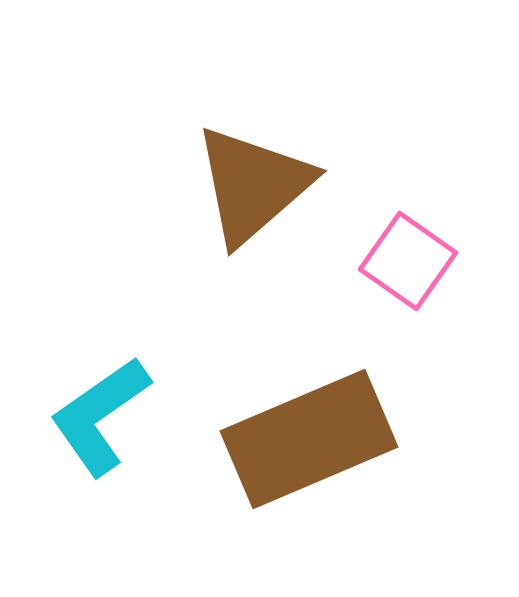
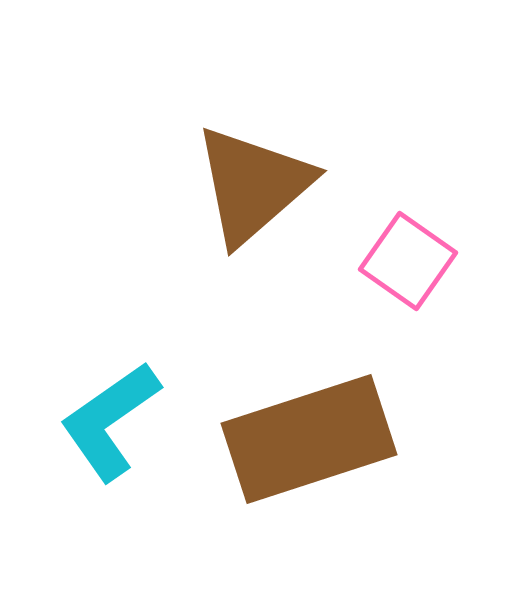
cyan L-shape: moved 10 px right, 5 px down
brown rectangle: rotated 5 degrees clockwise
